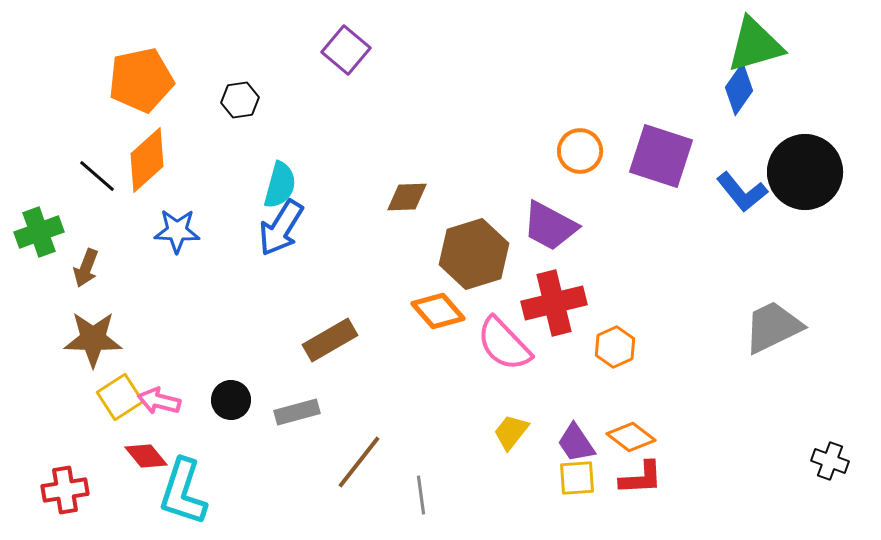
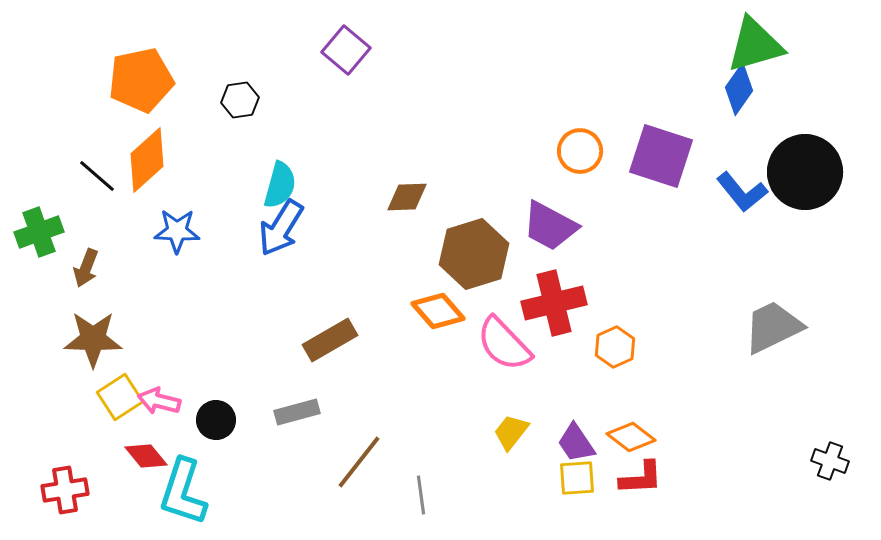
black circle at (231, 400): moved 15 px left, 20 px down
